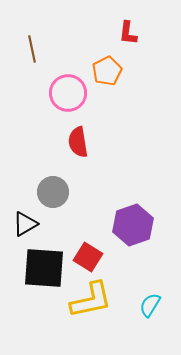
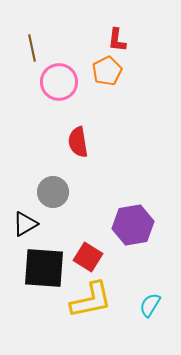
red L-shape: moved 11 px left, 7 px down
brown line: moved 1 px up
pink circle: moved 9 px left, 11 px up
purple hexagon: rotated 9 degrees clockwise
